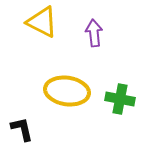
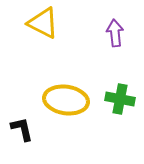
yellow triangle: moved 1 px right, 1 px down
purple arrow: moved 21 px right
yellow ellipse: moved 1 px left, 9 px down
